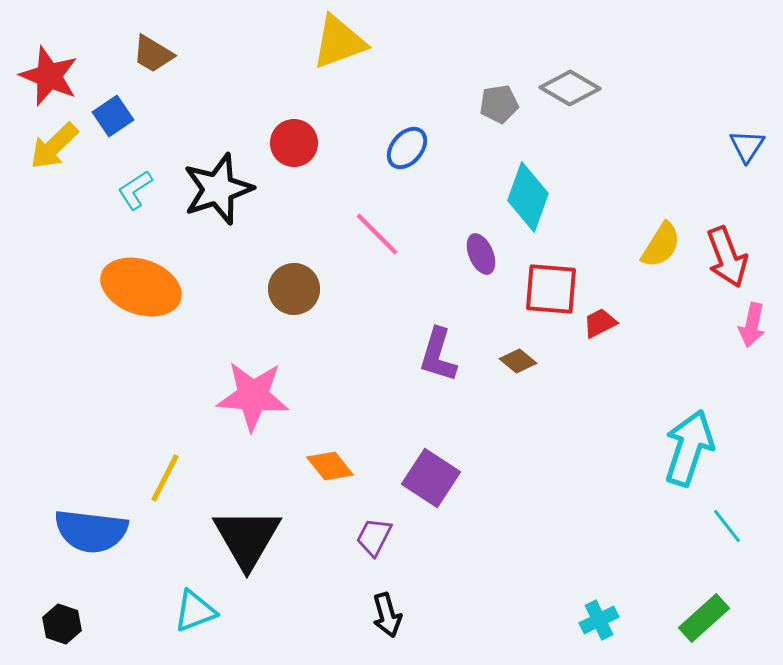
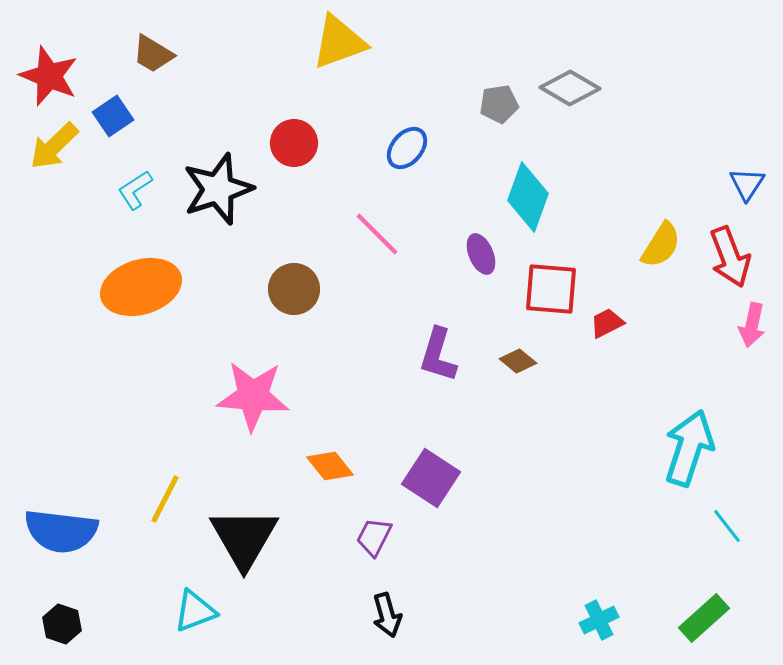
blue triangle: moved 38 px down
red arrow: moved 3 px right
orange ellipse: rotated 36 degrees counterclockwise
red trapezoid: moved 7 px right
yellow line: moved 21 px down
blue semicircle: moved 30 px left
black triangle: moved 3 px left
